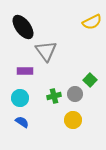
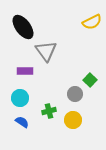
green cross: moved 5 px left, 15 px down
